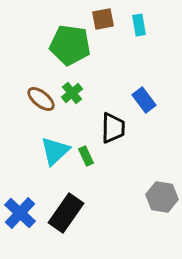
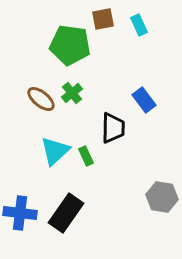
cyan rectangle: rotated 15 degrees counterclockwise
blue cross: rotated 36 degrees counterclockwise
